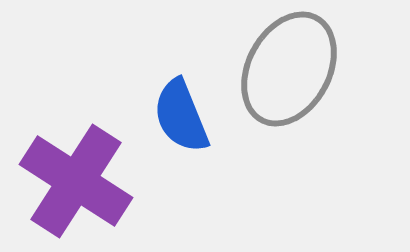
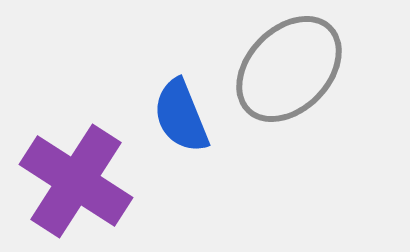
gray ellipse: rotated 16 degrees clockwise
